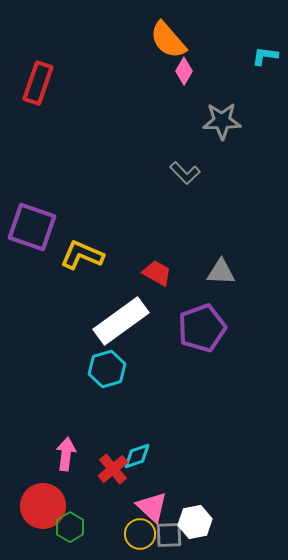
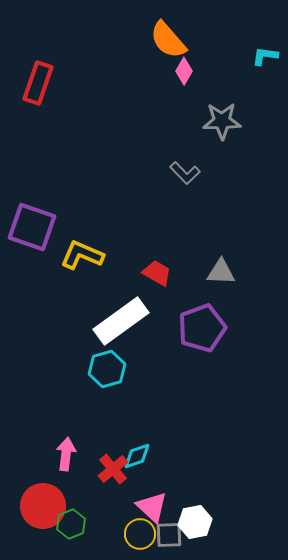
green hexagon: moved 1 px right, 3 px up; rotated 8 degrees clockwise
